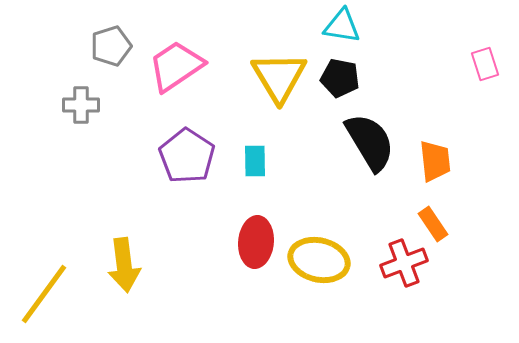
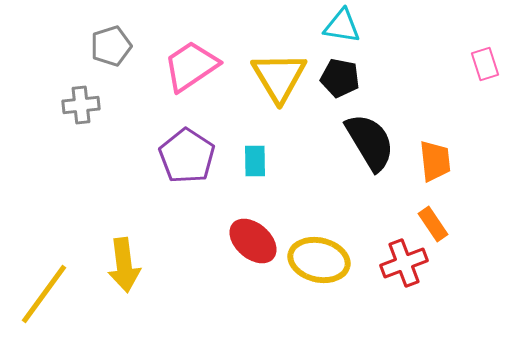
pink trapezoid: moved 15 px right
gray cross: rotated 6 degrees counterclockwise
red ellipse: moved 3 px left, 1 px up; rotated 54 degrees counterclockwise
